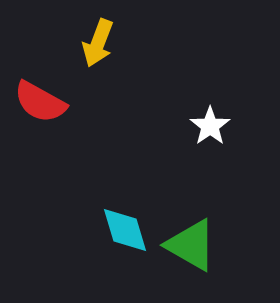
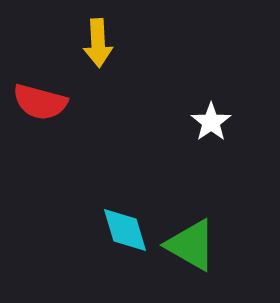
yellow arrow: rotated 24 degrees counterclockwise
red semicircle: rotated 14 degrees counterclockwise
white star: moved 1 px right, 4 px up
